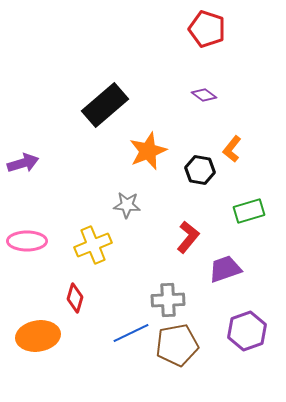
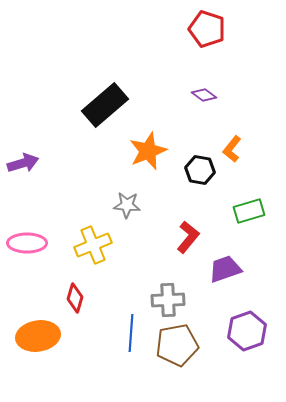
pink ellipse: moved 2 px down
blue line: rotated 60 degrees counterclockwise
